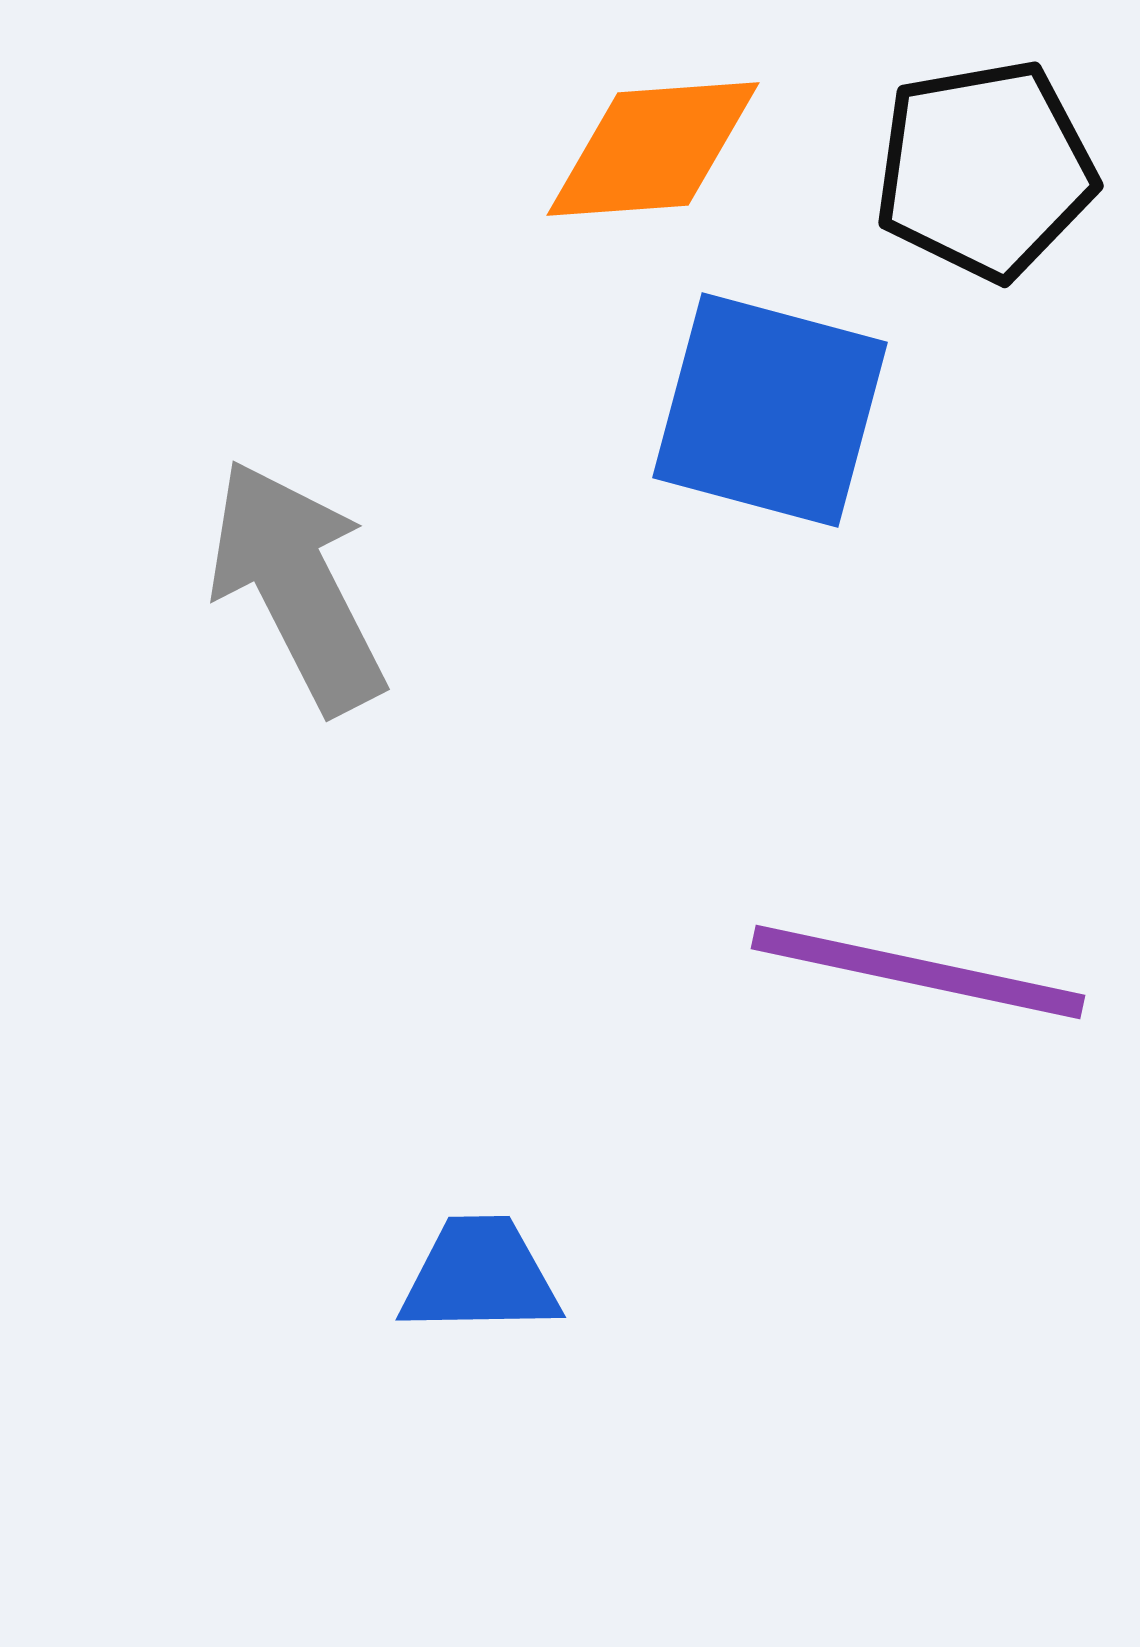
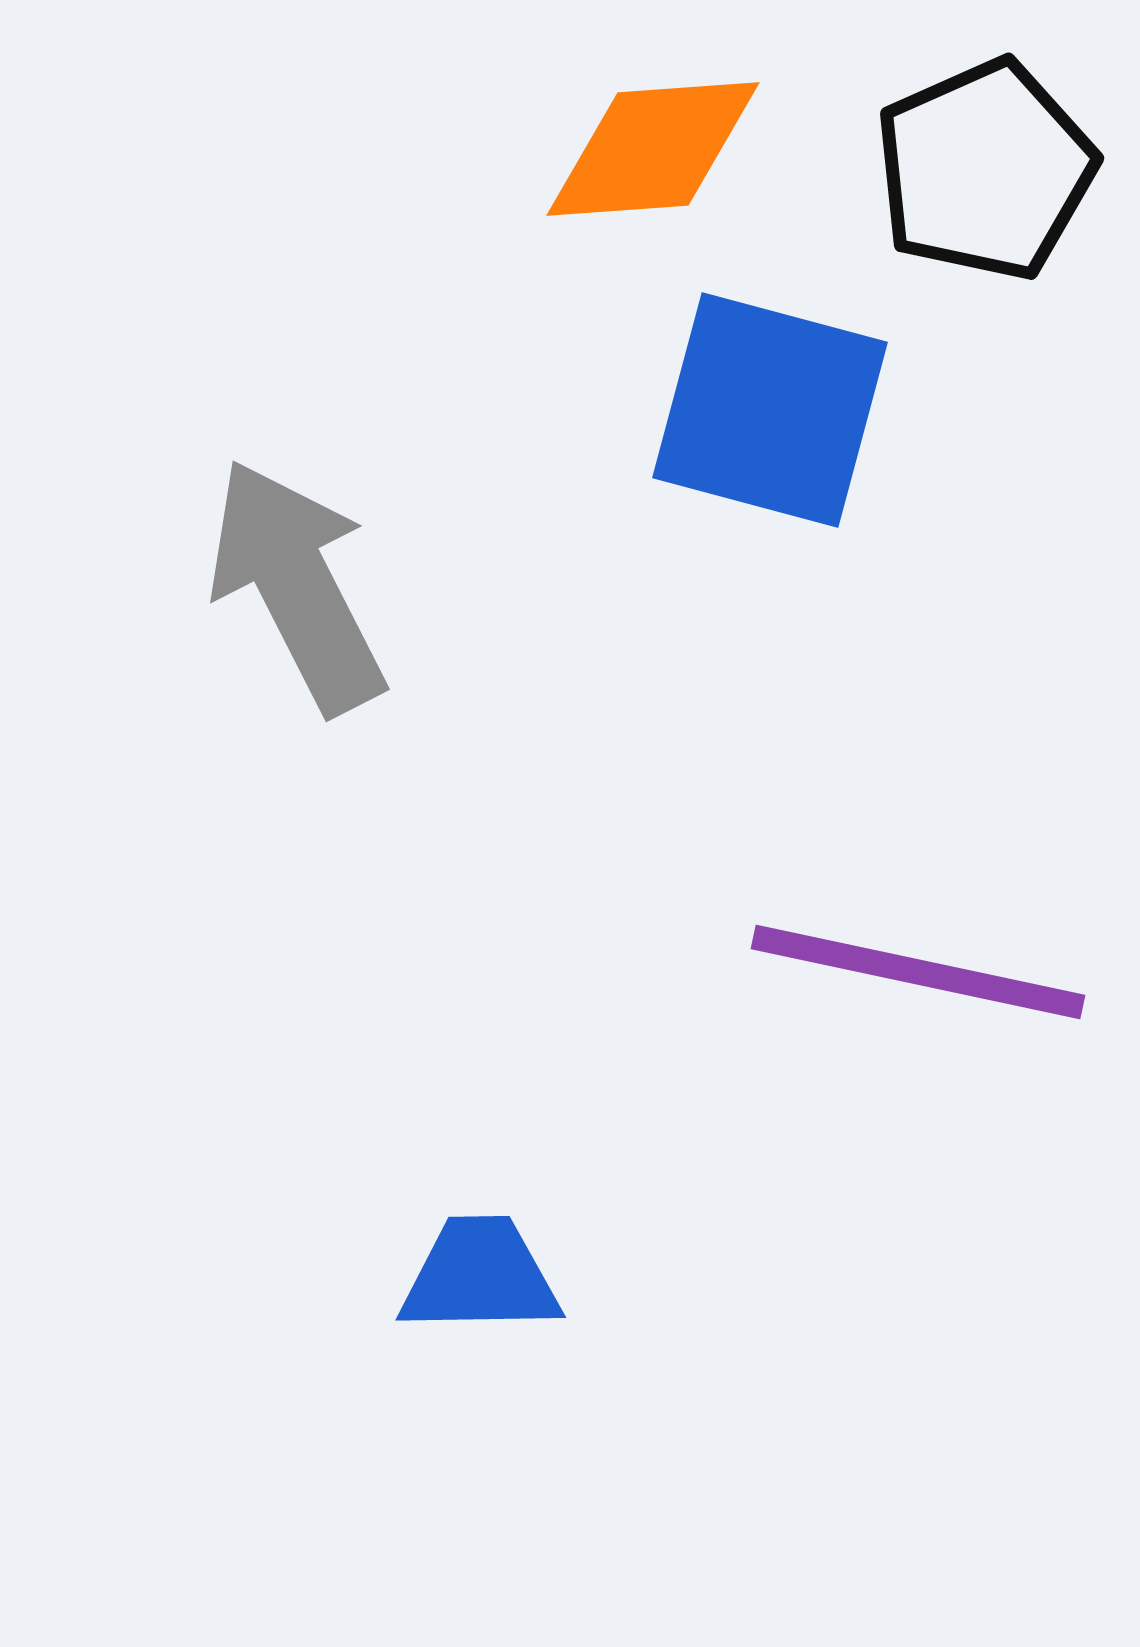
black pentagon: rotated 14 degrees counterclockwise
